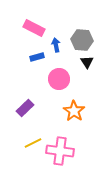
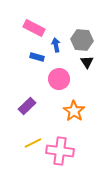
blue rectangle: rotated 32 degrees clockwise
purple rectangle: moved 2 px right, 2 px up
